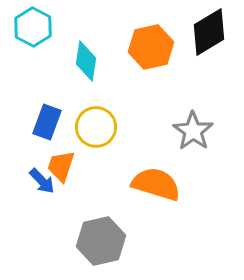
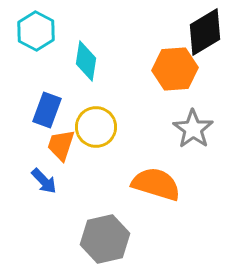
cyan hexagon: moved 3 px right, 4 px down
black diamond: moved 4 px left
orange hexagon: moved 24 px right, 22 px down; rotated 9 degrees clockwise
blue rectangle: moved 12 px up
gray star: moved 2 px up
orange trapezoid: moved 21 px up
blue arrow: moved 2 px right
gray hexagon: moved 4 px right, 2 px up
